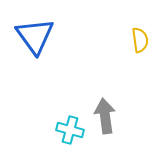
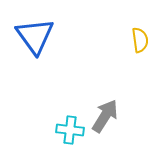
gray arrow: rotated 40 degrees clockwise
cyan cross: rotated 8 degrees counterclockwise
